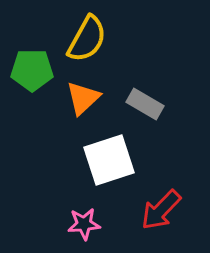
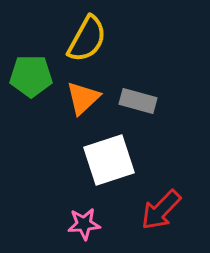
green pentagon: moved 1 px left, 6 px down
gray rectangle: moved 7 px left, 3 px up; rotated 15 degrees counterclockwise
